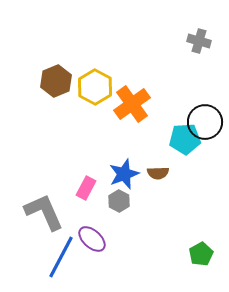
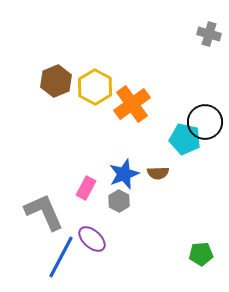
gray cross: moved 10 px right, 7 px up
cyan pentagon: rotated 16 degrees clockwise
green pentagon: rotated 25 degrees clockwise
